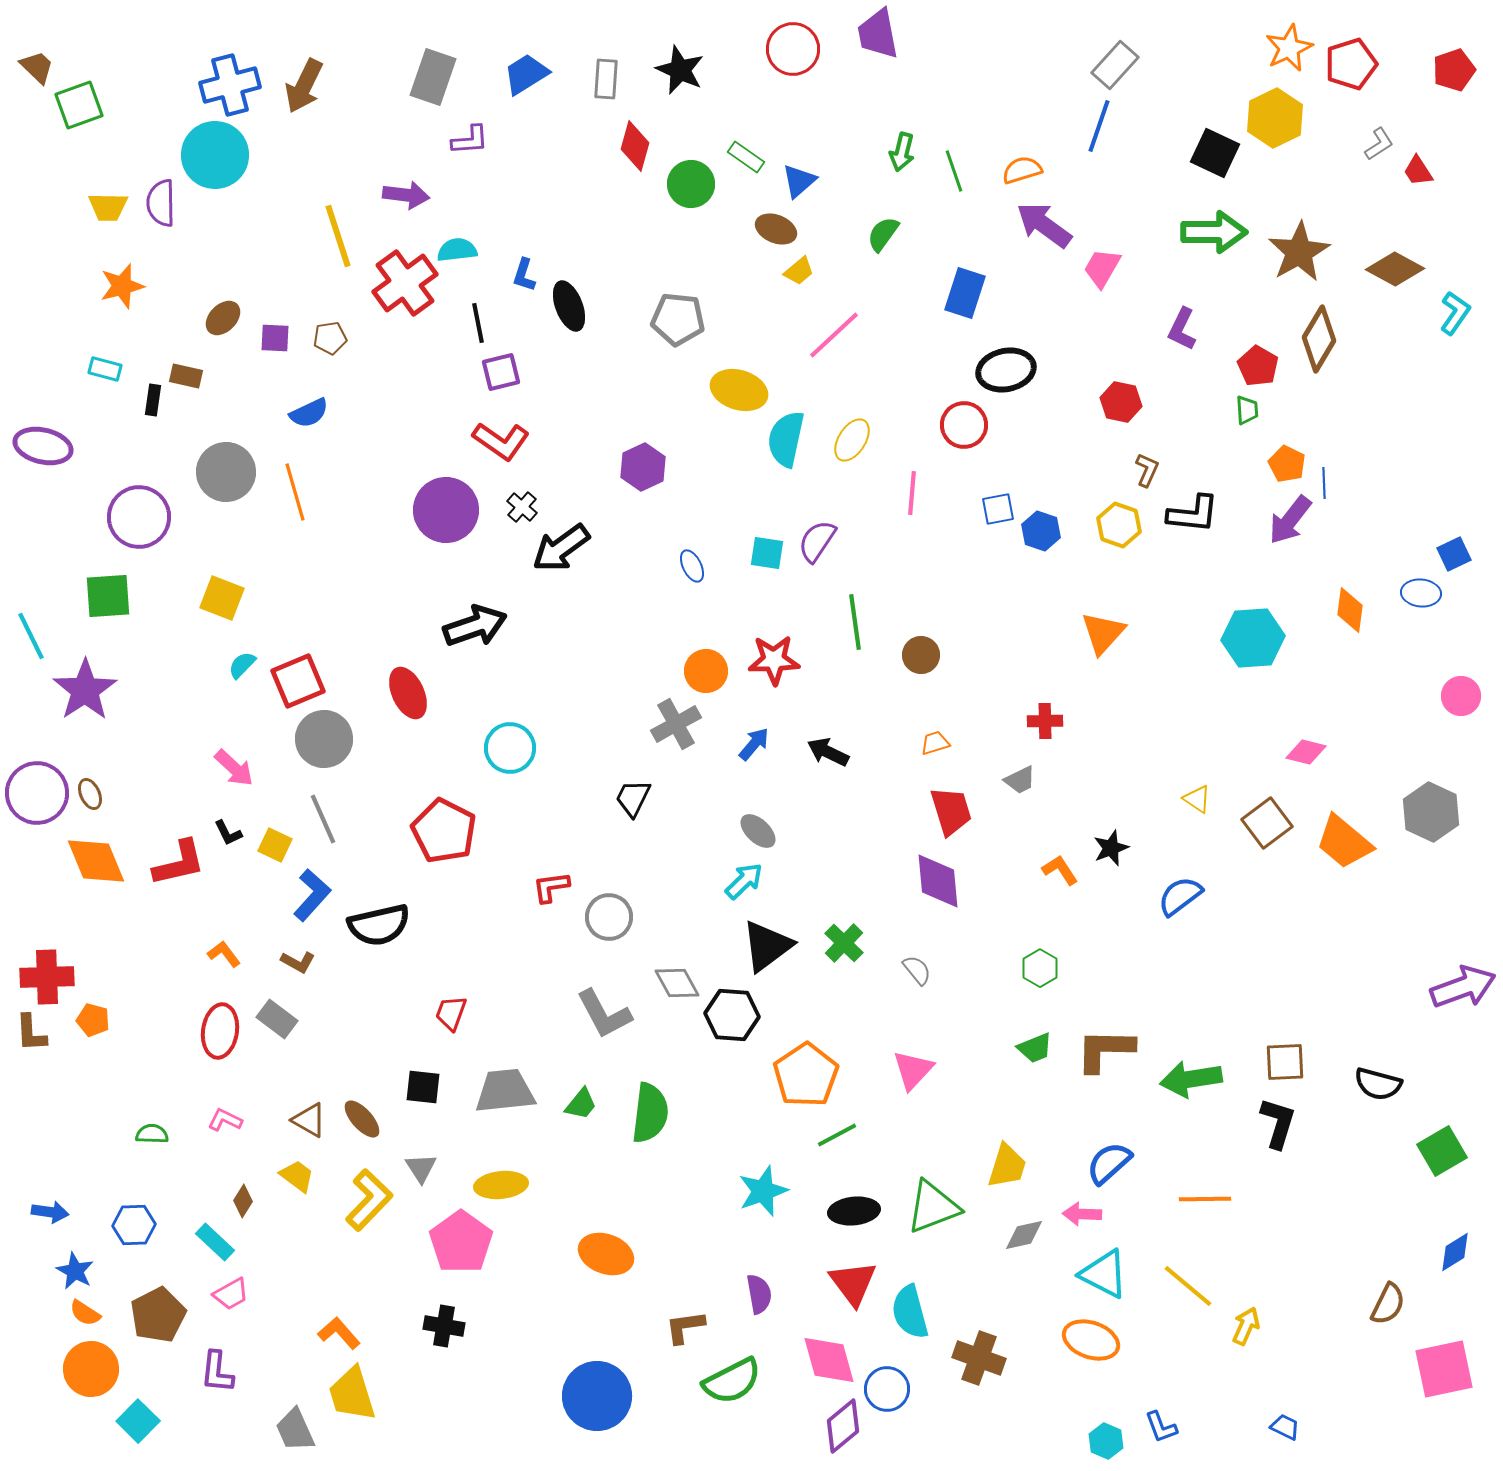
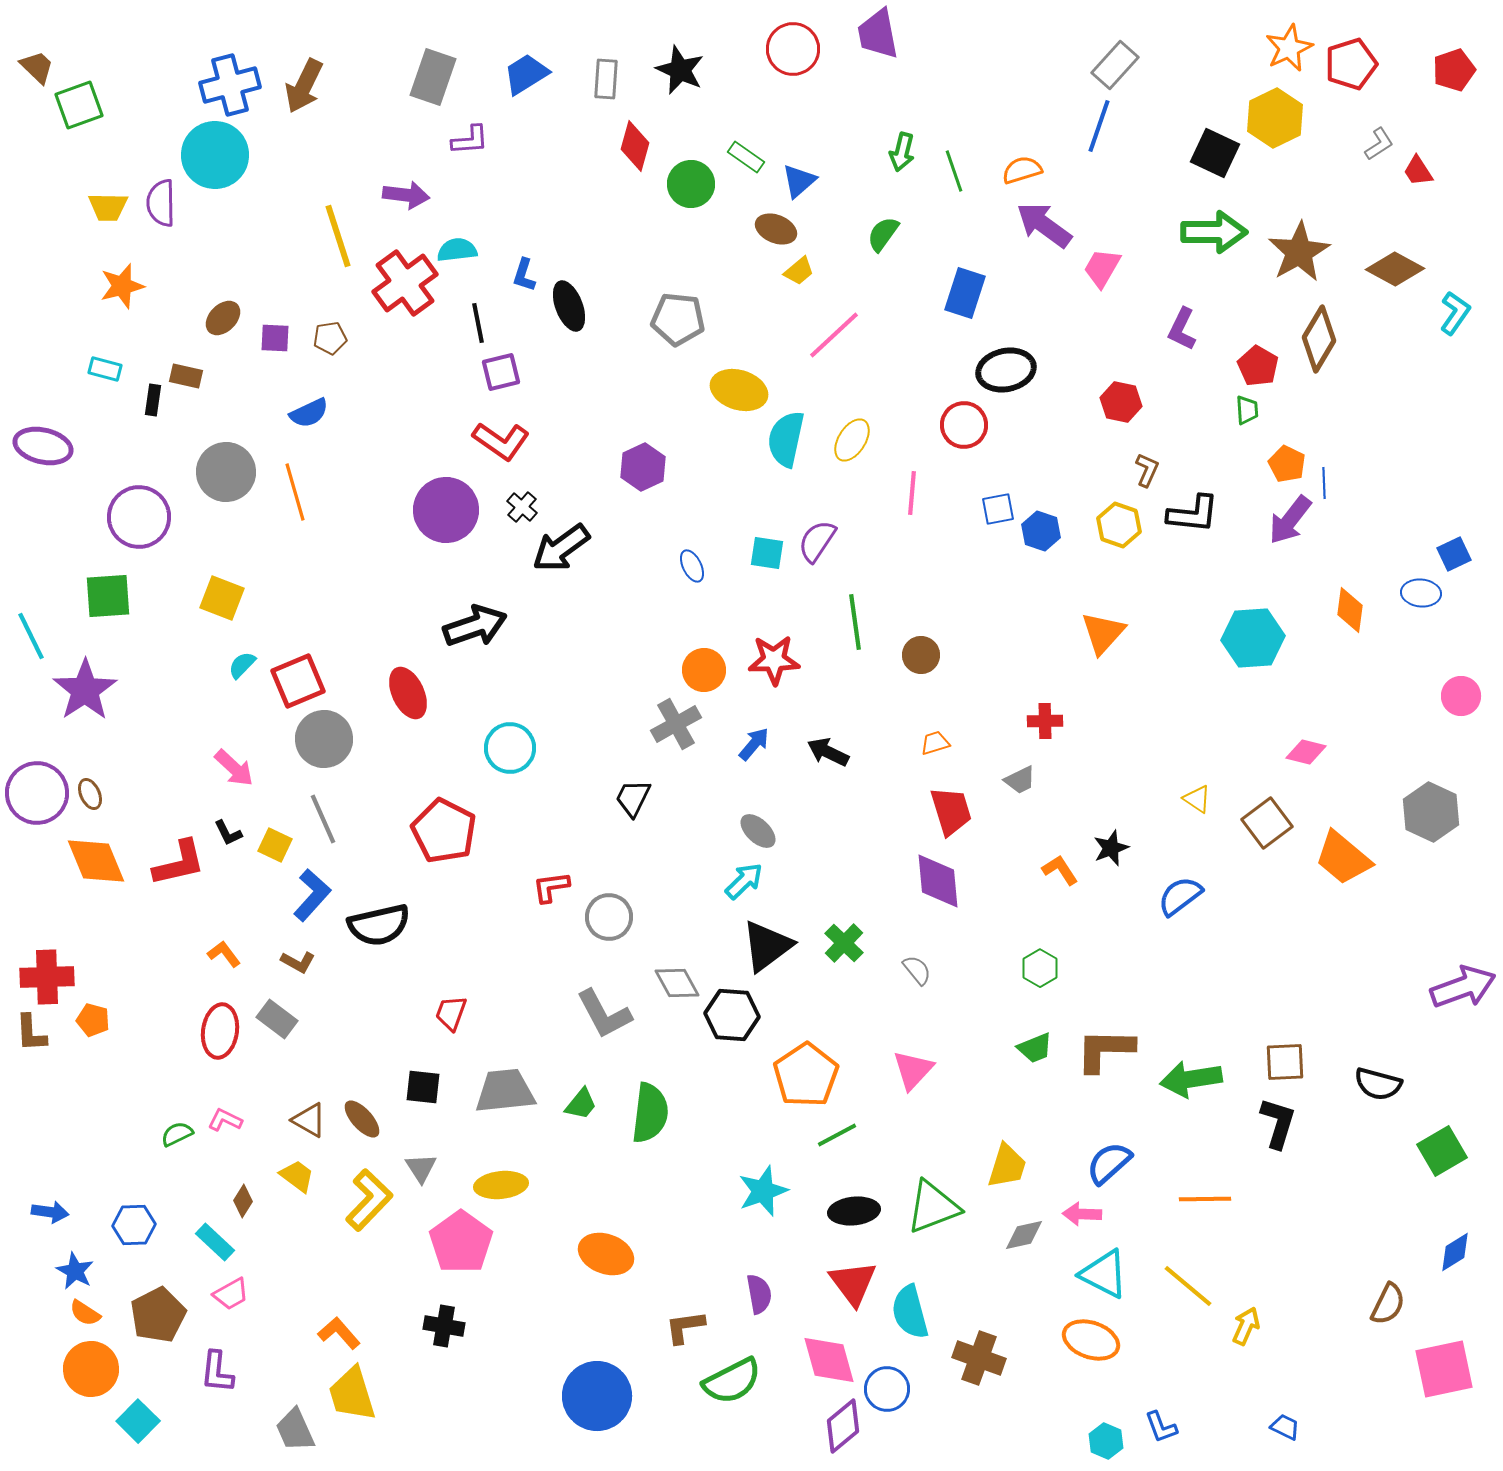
orange circle at (706, 671): moved 2 px left, 1 px up
orange trapezoid at (1344, 842): moved 1 px left, 16 px down
green semicircle at (152, 1134): moved 25 px right; rotated 28 degrees counterclockwise
